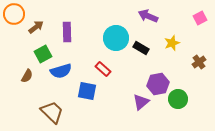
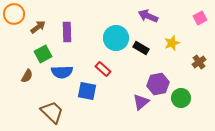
brown arrow: moved 2 px right
blue semicircle: moved 1 px right, 1 px down; rotated 15 degrees clockwise
green circle: moved 3 px right, 1 px up
